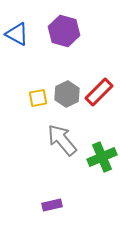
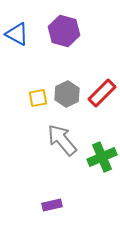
red rectangle: moved 3 px right, 1 px down
